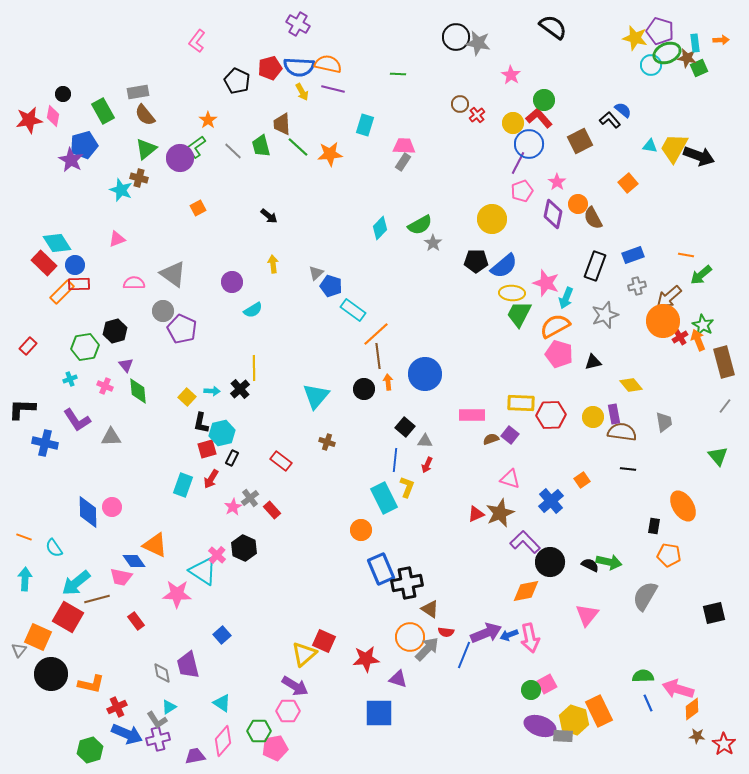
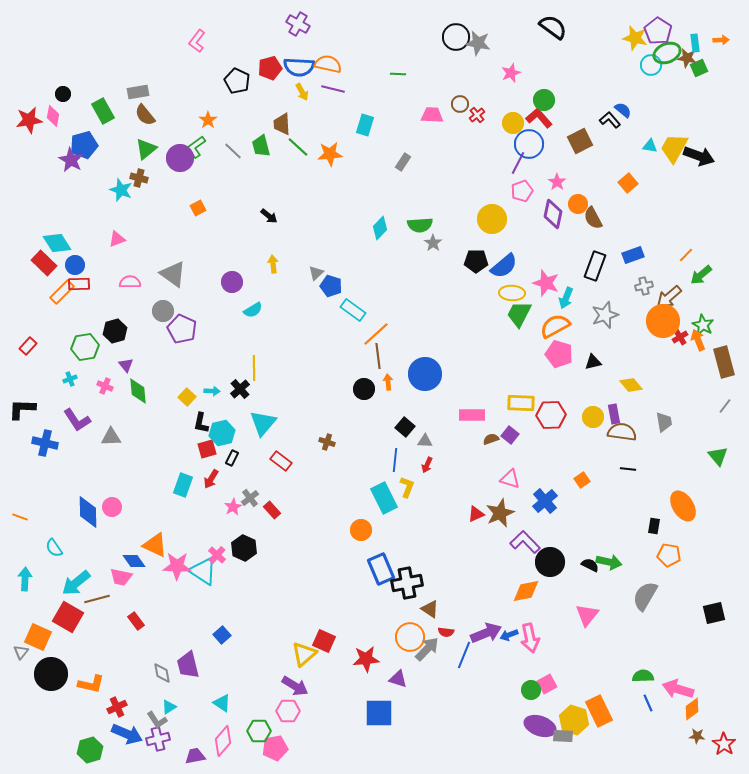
purple pentagon at (660, 31): moved 2 px left; rotated 16 degrees clockwise
pink star at (511, 75): moved 2 px up; rotated 18 degrees clockwise
pink trapezoid at (404, 146): moved 28 px right, 31 px up
green semicircle at (420, 225): rotated 25 degrees clockwise
orange line at (686, 255): rotated 56 degrees counterclockwise
pink semicircle at (134, 283): moved 4 px left, 1 px up
gray cross at (637, 286): moved 7 px right
cyan triangle at (316, 396): moved 53 px left, 27 px down
blue cross at (551, 501): moved 6 px left
orange line at (24, 537): moved 4 px left, 20 px up
pink star at (177, 594): moved 28 px up
gray triangle at (19, 650): moved 2 px right, 2 px down
